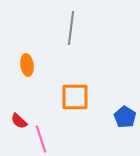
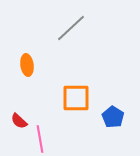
gray line: rotated 40 degrees clockwise
orange square: moved 1 px right, 1 px down
blue pentagon: moved 12 px left
pink line: moved 1 px left; rotated 8 degrees clockwise
